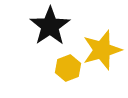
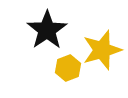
black star: moved 3 px left, 4 px down
